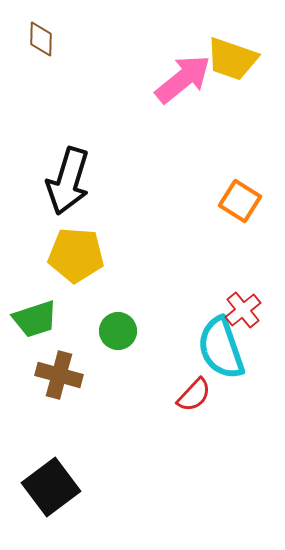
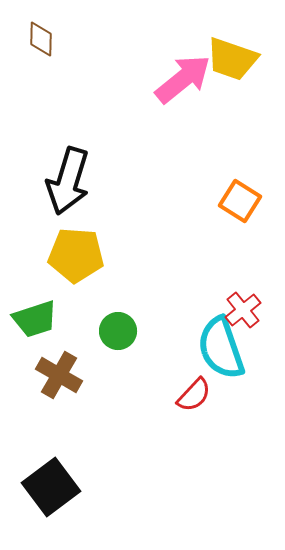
brown cross: rotated 15 degrees clockwise
